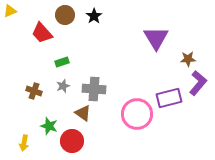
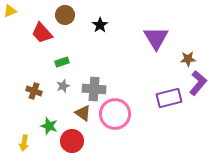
black star: moved 6 px right, 9 px down
pink circle: moved 22 px left
